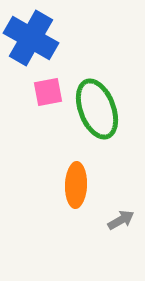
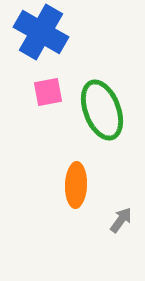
blue cross: moved 10 px right, 6 px up
green ellipse: moved 5 px right, 1 px down
gray arrow: rotated 24 degrees counterclockwise
